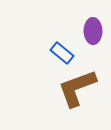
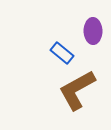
brown L-shape: moved 2 px down; rotated 9 degrees counterclockwise
